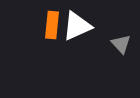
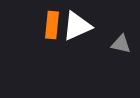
gray triangle: rotated 35 degrees counterclockwise
